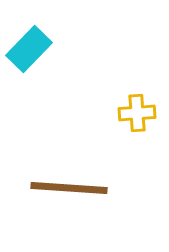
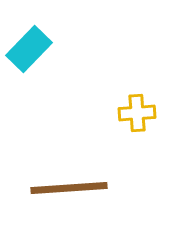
brown line: rotated 8 degrees counterclockwise
